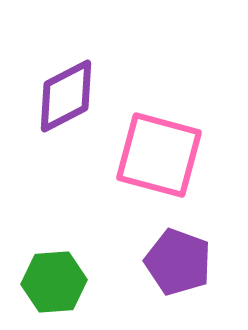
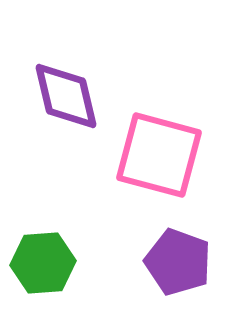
purple diamond: rotated 76 degrees counterclockwise
green hexagon: moved 11 px left, 19 px up
